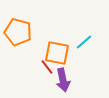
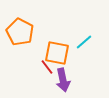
orange pentagon: moved 2 px right; rotated 12 degrees clockwise
